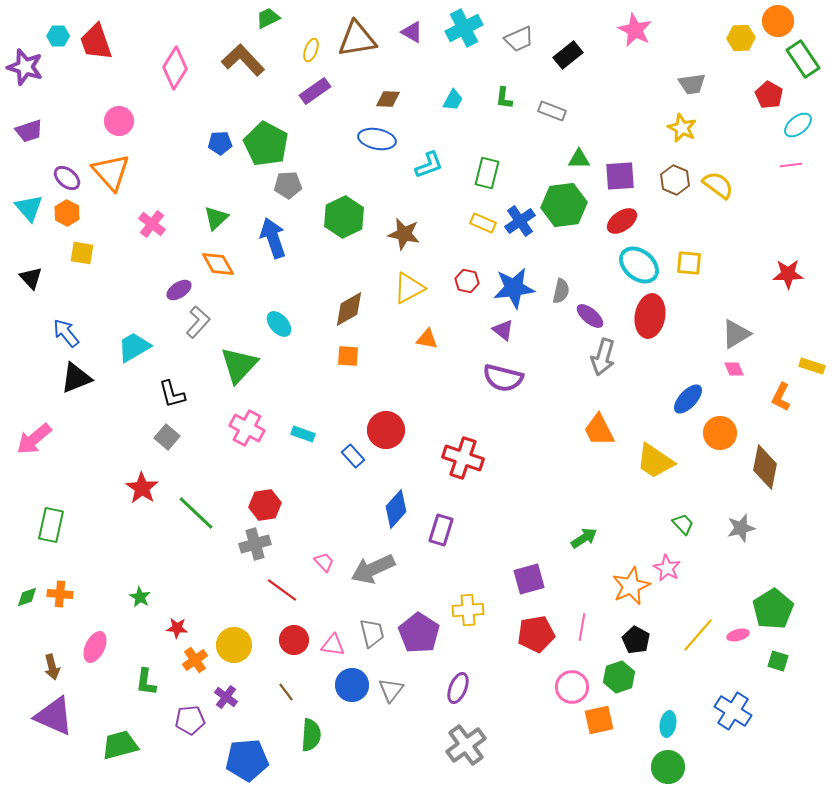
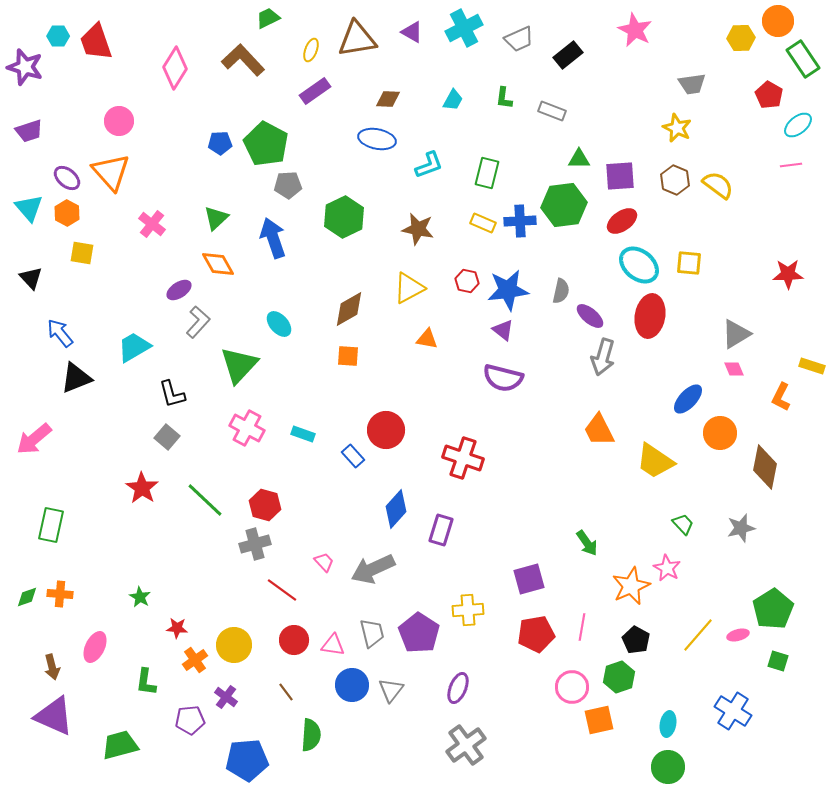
yellow star at (682, 128): moved 5 px left
blue cross at (520, 221): rotated 32 degrees clockwise
brown star at (404, 234): moved 14 px right, 5 px up
blue star at (514, 288): moved 6 px left, 2 px down
blue arrow at (66, 333): moved 6 px left
red hexagon at (265, 505): rotated 24 degrees clockwise
green line at (196, 513): moved 9 px right, 13 px up
green arrow at (584, 538): moved 3 px right, 5 px down; rotated 88 degrees clockwise
